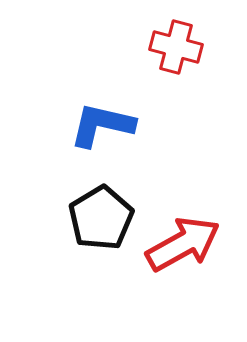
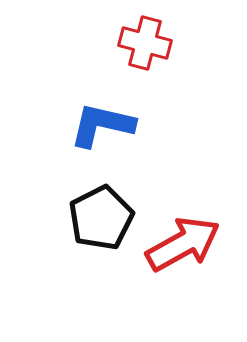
red cross: moved 31 px left, 4 px up
black pentagon: rotated 4 degrees clockwise
